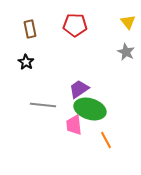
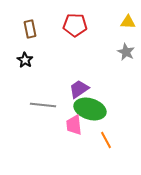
yellow triangle: rotated 49 degrees counterclockwise
black star: moved 1 px left, 2 px up
